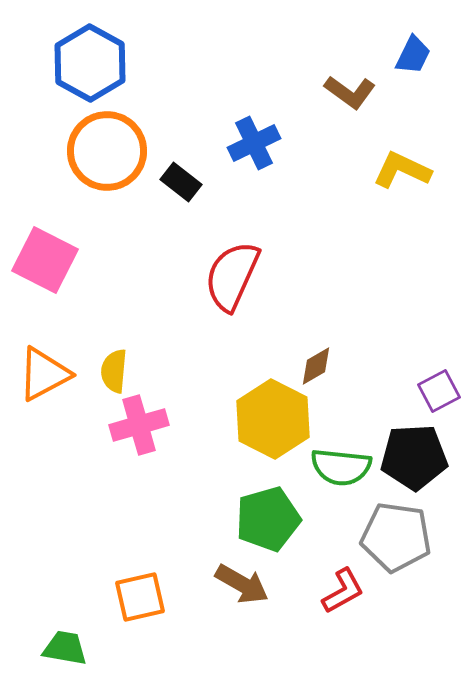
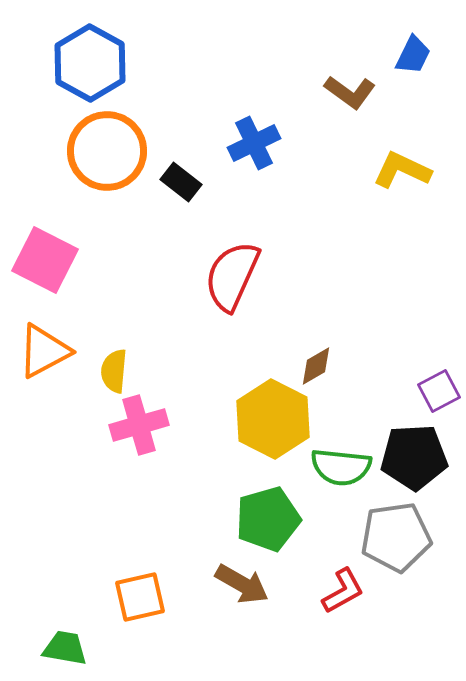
orange triangle: moved 23 px up
gray pentagon: rotated 16 degrees counterclockwise
